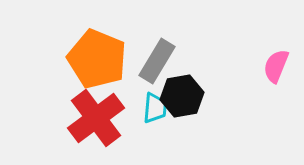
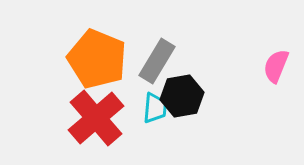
red cross: rotated 4 degrees counterclockwise
